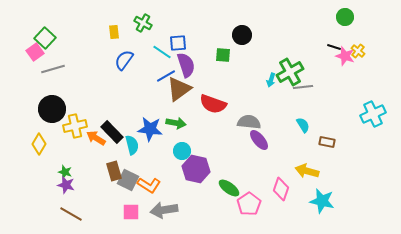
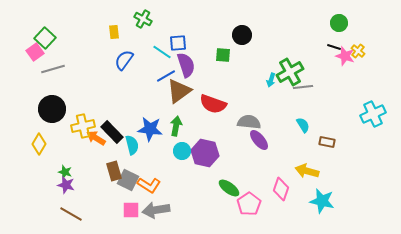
green circle at (345, 17): moved 6 px left, 6 px down
green cross at (143, 23): moved 4 px up
brown triangle at (179, 89): moved 2 px down
green arrow at (176, 123): moved 3 px down; rotated 90 degrees counterclockwise
yellow cross at (75, 126): moved 8 px right
purple hexagon at (196, 169): moved 9 px right, 16 px up
gray arrow at (164, 210): moved 8 px left
pink square at (131, 212): moved 2 px up
